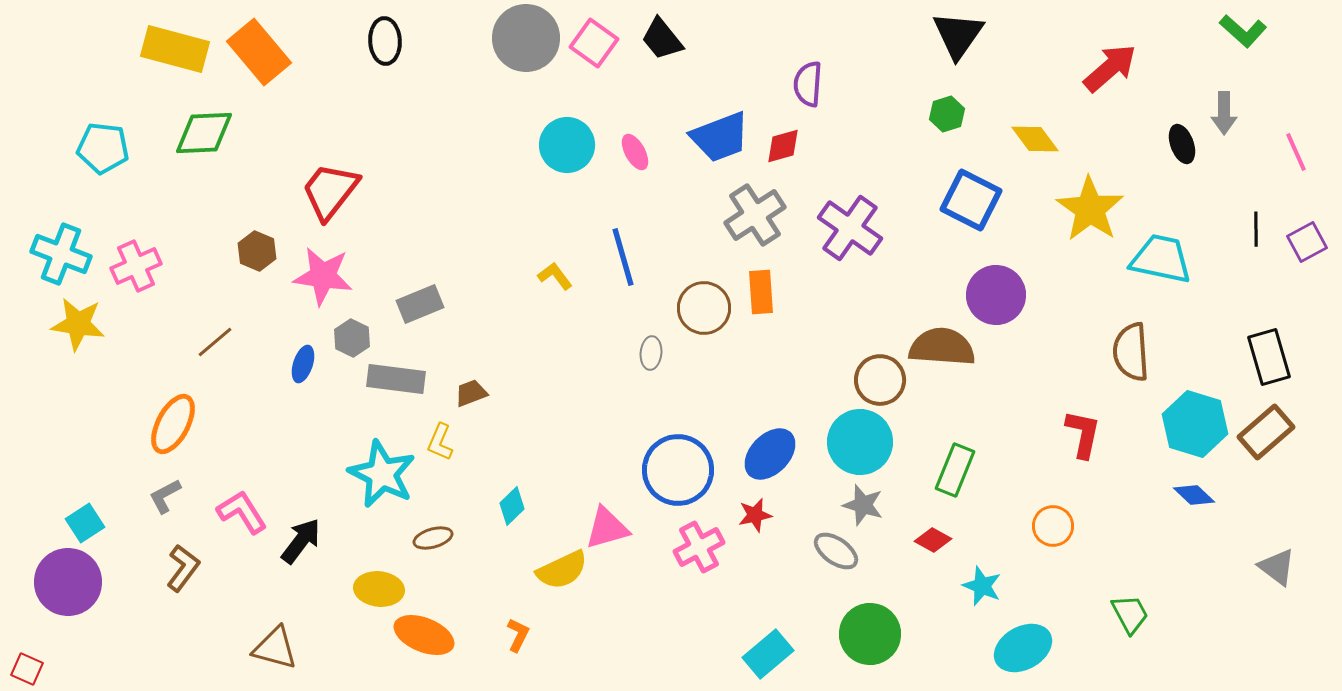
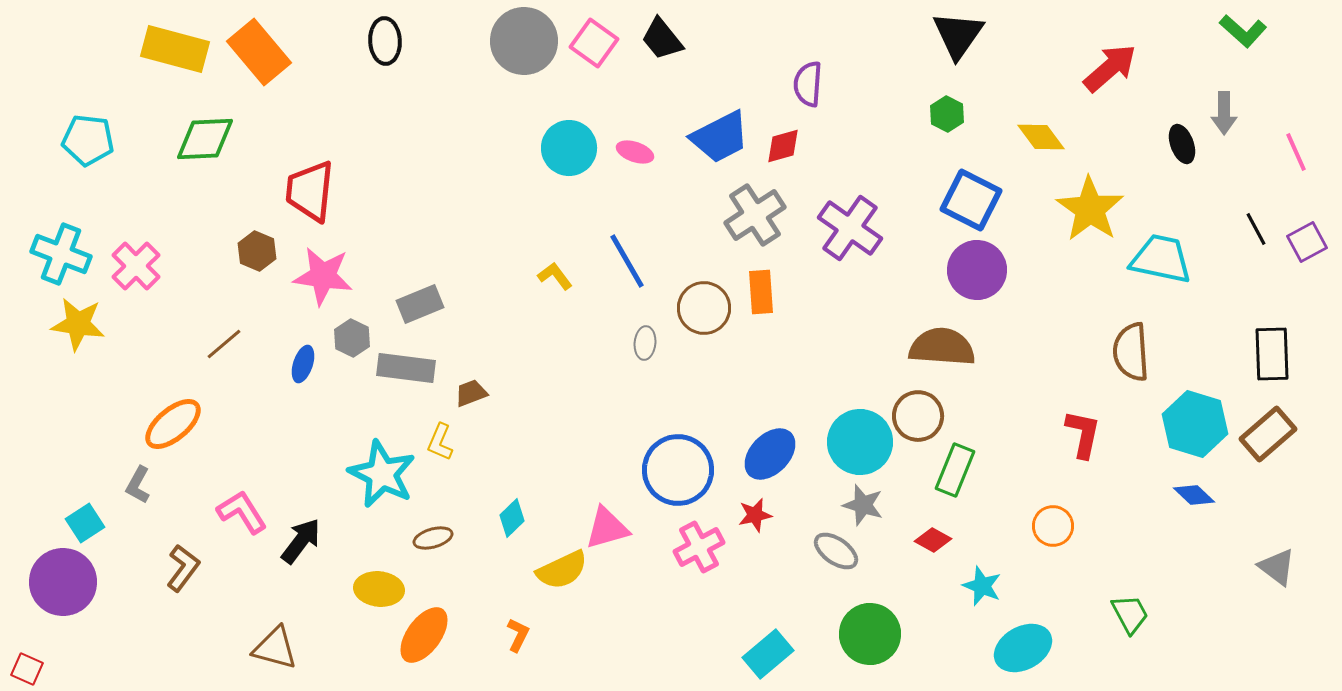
gray circle at (526, 38): moved 2 px left, 3 px down
green hexagon at (947, 114): rotated 16 degrees counterclockwise
green diamond at (204, 133): moved 1 px right, 6 px down
blue trapezoid at (720, 137): rotated 6 degrees counterclockwise
yellow diamond at (1035, 139): moved 6 px right, 2 px up
cyan circle at (567, 145): moved 2 px right, 3 px down
cyan pentagon at (103, 148): moved 15 px left, 8 px up
pink ellipse at (635, 152): rotated 42 degrees counterclockwise
red trapezoid at (330, 191): moved 20 px left; rotated 32 degrees counterclockwise
black line at (1256, 229): rotated 28 degrees counterclockwise
blue line at (623, 257): moved 4 px right, 4 px down; rotated 14 degrees counterclockwise
pink cross at (136, 266): rotated 21 degrees counterclockwise
purple circle at (996, 295): moved 19 px left, 25 px up
brown line at (215, 342): moved 9 px right, 2 px down
gray ellipse at (651, 353): moved 6 px left, 10 px up
black rectangle at (1269, 357): moved 3 px right, 3 px up; rotated 14 degrees clockwise
gray rectangle at (396, 379): moved 10 px right, 11 px up
brown circle at (880, 380): moved 38 px right, 36 px down
orange ellipse at (173, 424): rotated 22 degrees clockwise
brown rectangle at (1266, 432): moved 2 px right, 2 px down
gray L-shape at (165, 496): moved 27 px left, 11 px up; rotated 33 degrees counterclockwise
cyan diamond at (512, 506): moved 12 px down
purple circle at (68, 582): moved 5 px left
orange ellipse at (424, 635): rotated 76 degrees counterclockwise
